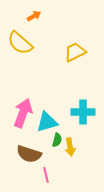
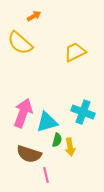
cyan cross: rotated 20 degrees clockwise
